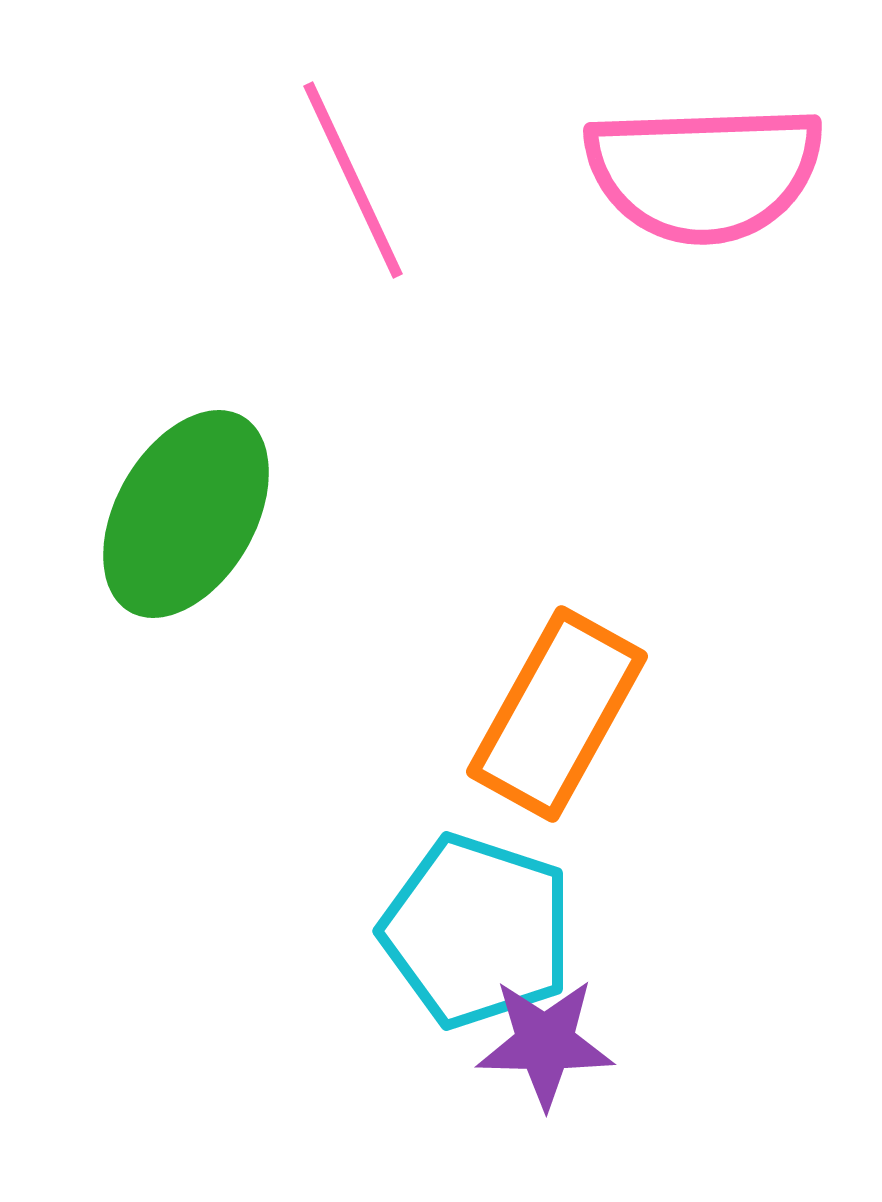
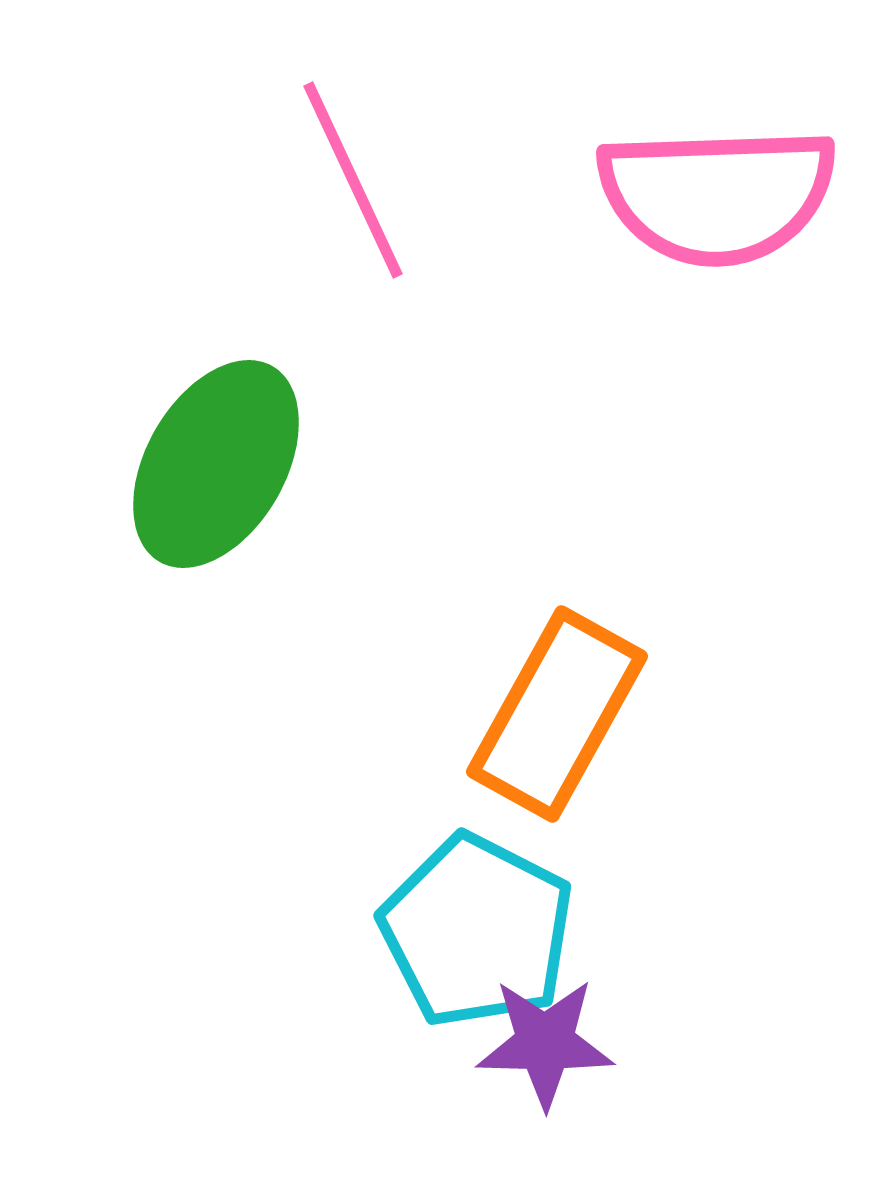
pink semicircle: moved 13 px right, 22 px down
green ellipse: moved 30 px right, 50 px up
cyan pentagon: rotated 9 degrees clockwise
